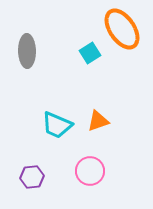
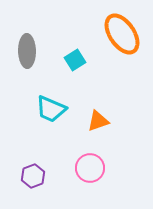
orange ellipse: moved 5 px down
cyan square: moved 15 px left, 7 px down
cyan trapezoid: moved 6 px left, 16 px up
pink circle: moved 3 px up
purple hexagon: moved 1 px right, 1 px up; rotated 15 degrees counterclockwise
